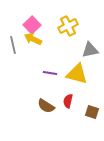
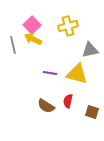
yellow cross: rotated 12 degrees clockwise
